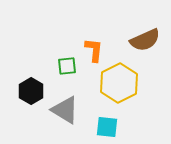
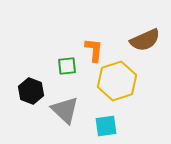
yellow hexagon: moved 2 px left, 2 px up; rotated 9 degrees clockwise
black hexagon: rotated 10 degrees counterclockwise
gray triangle: rotated 12 degrees clockwise
cyan square: moved 1 px left, 1 px up; rotated 15 degrees counterclockwise
